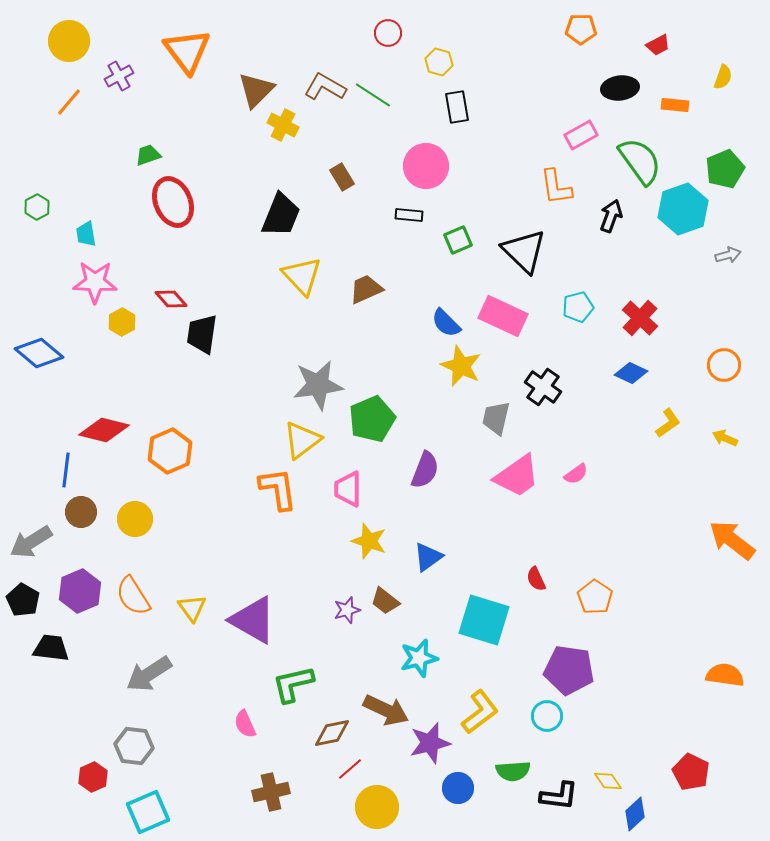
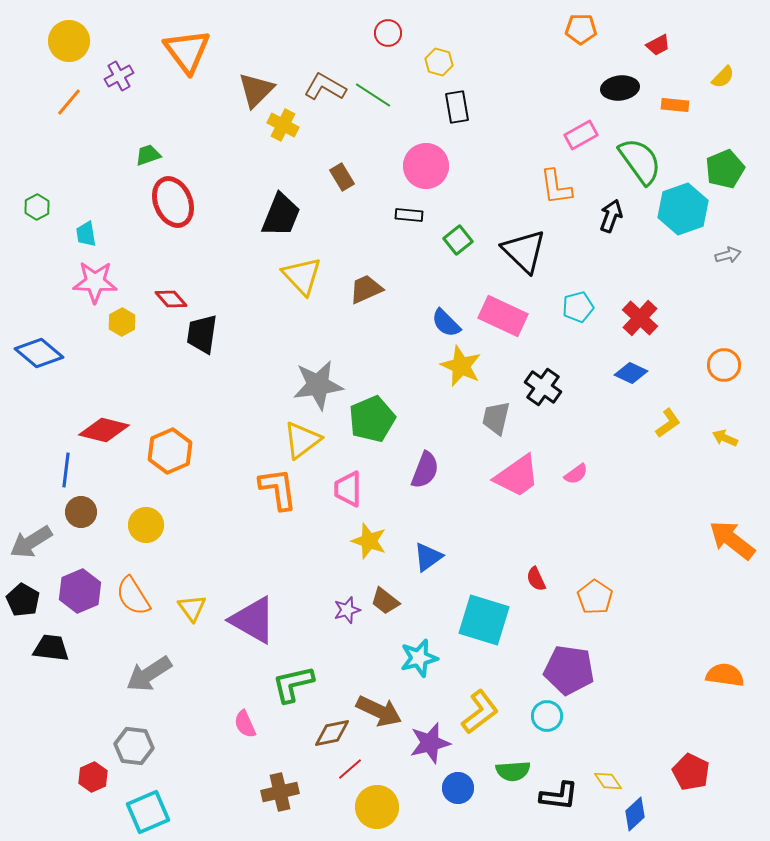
yellow semicircle at (723, 77): rotated 25 degrees clockwise
green square at (458, 240): rotated 16 degrees counterclockwise
yellow circle at (135, 519): moved 11 px right, 6 px down
brown arrow at (386, 710): moved 7 px left, 1 px down
brown cross at (271, 792): moved 9 px right
